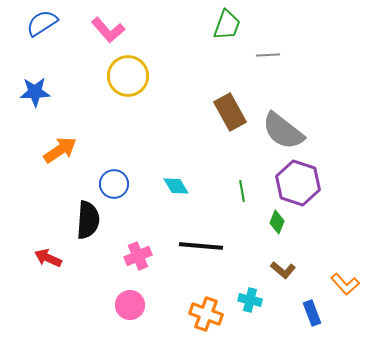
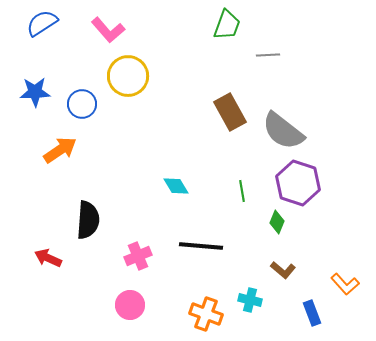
blue circle: moved 32 px left, 80 px up
